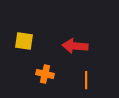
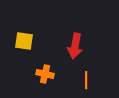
red arrow: rotated 85 degrees counterclockwise
